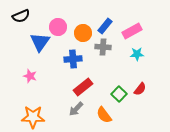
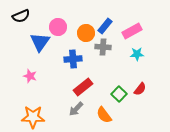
orange circle: moved 3 px right
